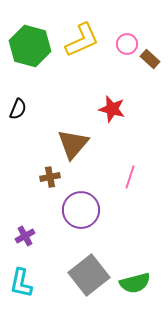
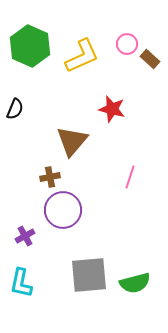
yellow L-shape: moved 16 px down
green hexagon: rotated 9 degrees clockwise
black semicircle: moved 3 px left
brown triangle: moved 1 px left, 3 px up
purple circle: moved 18 px left
gray square: rotated 33 degrees clockwise
